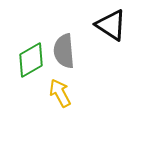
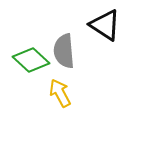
black triangle: moved 6 px left
green diamond: rotated 72 degrees clockwise
